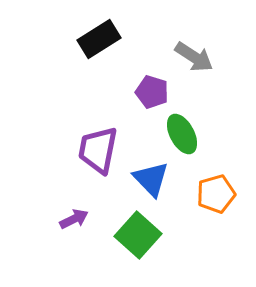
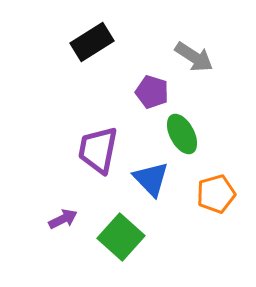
black rectangle: moved 7 px left, 3 px down
purple arrow: moved 11 px left
green square: moved 17 px left, 2 px down
